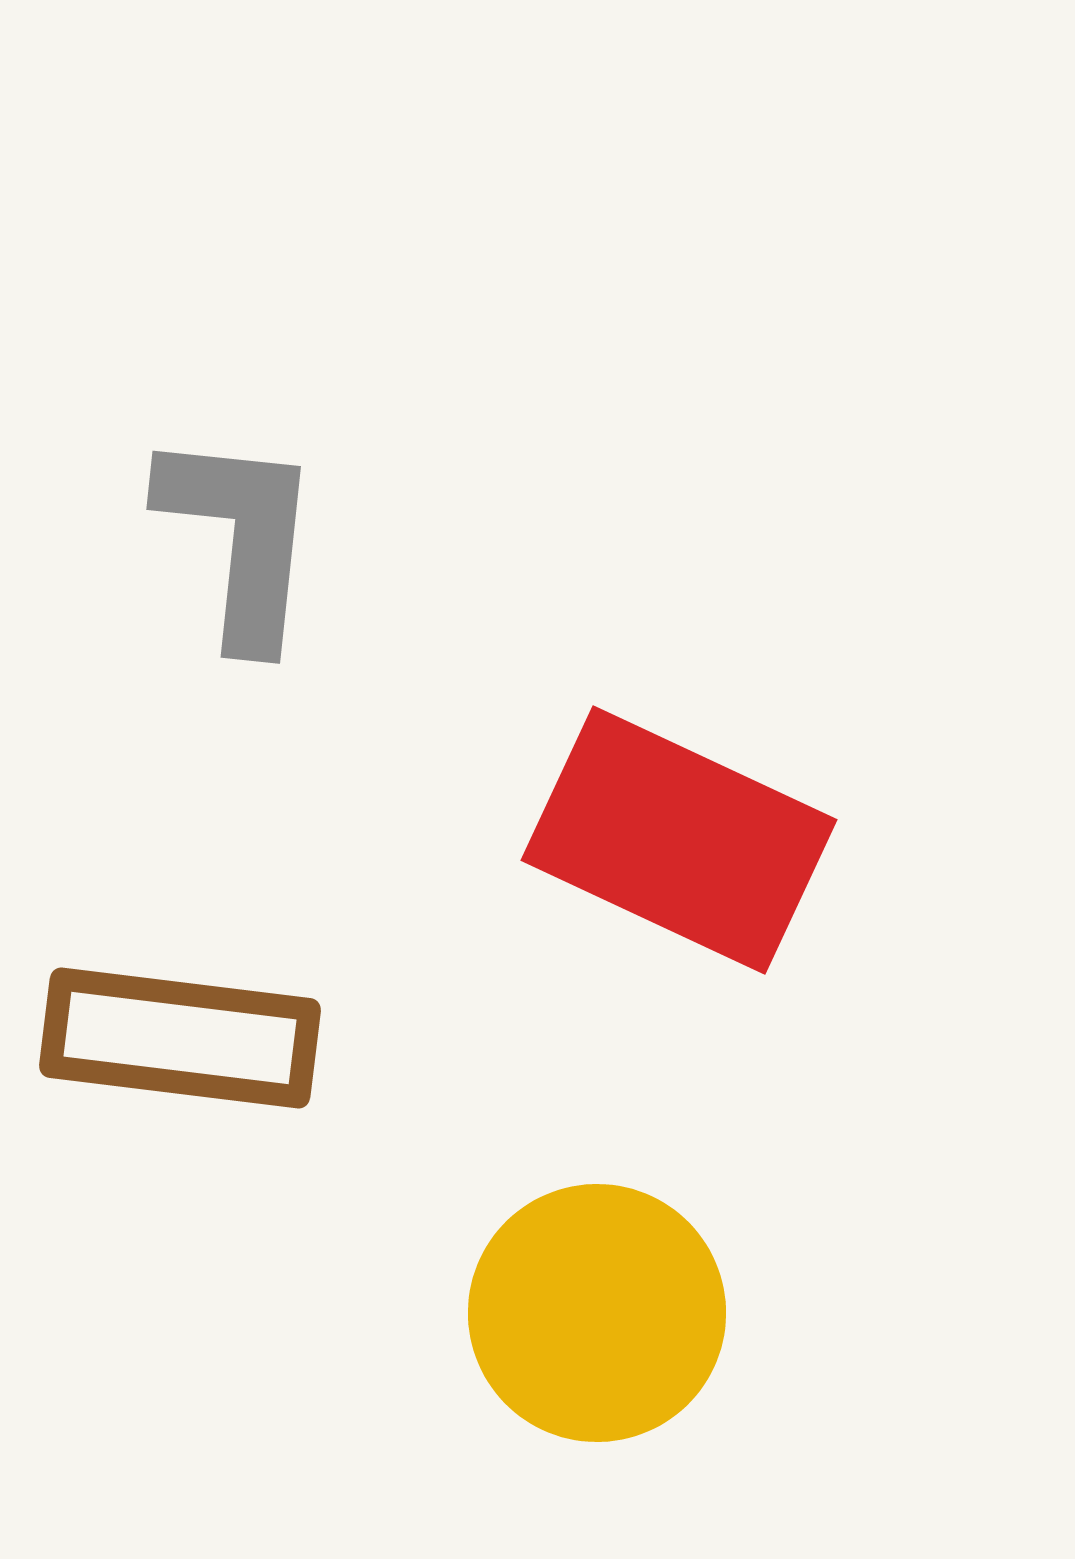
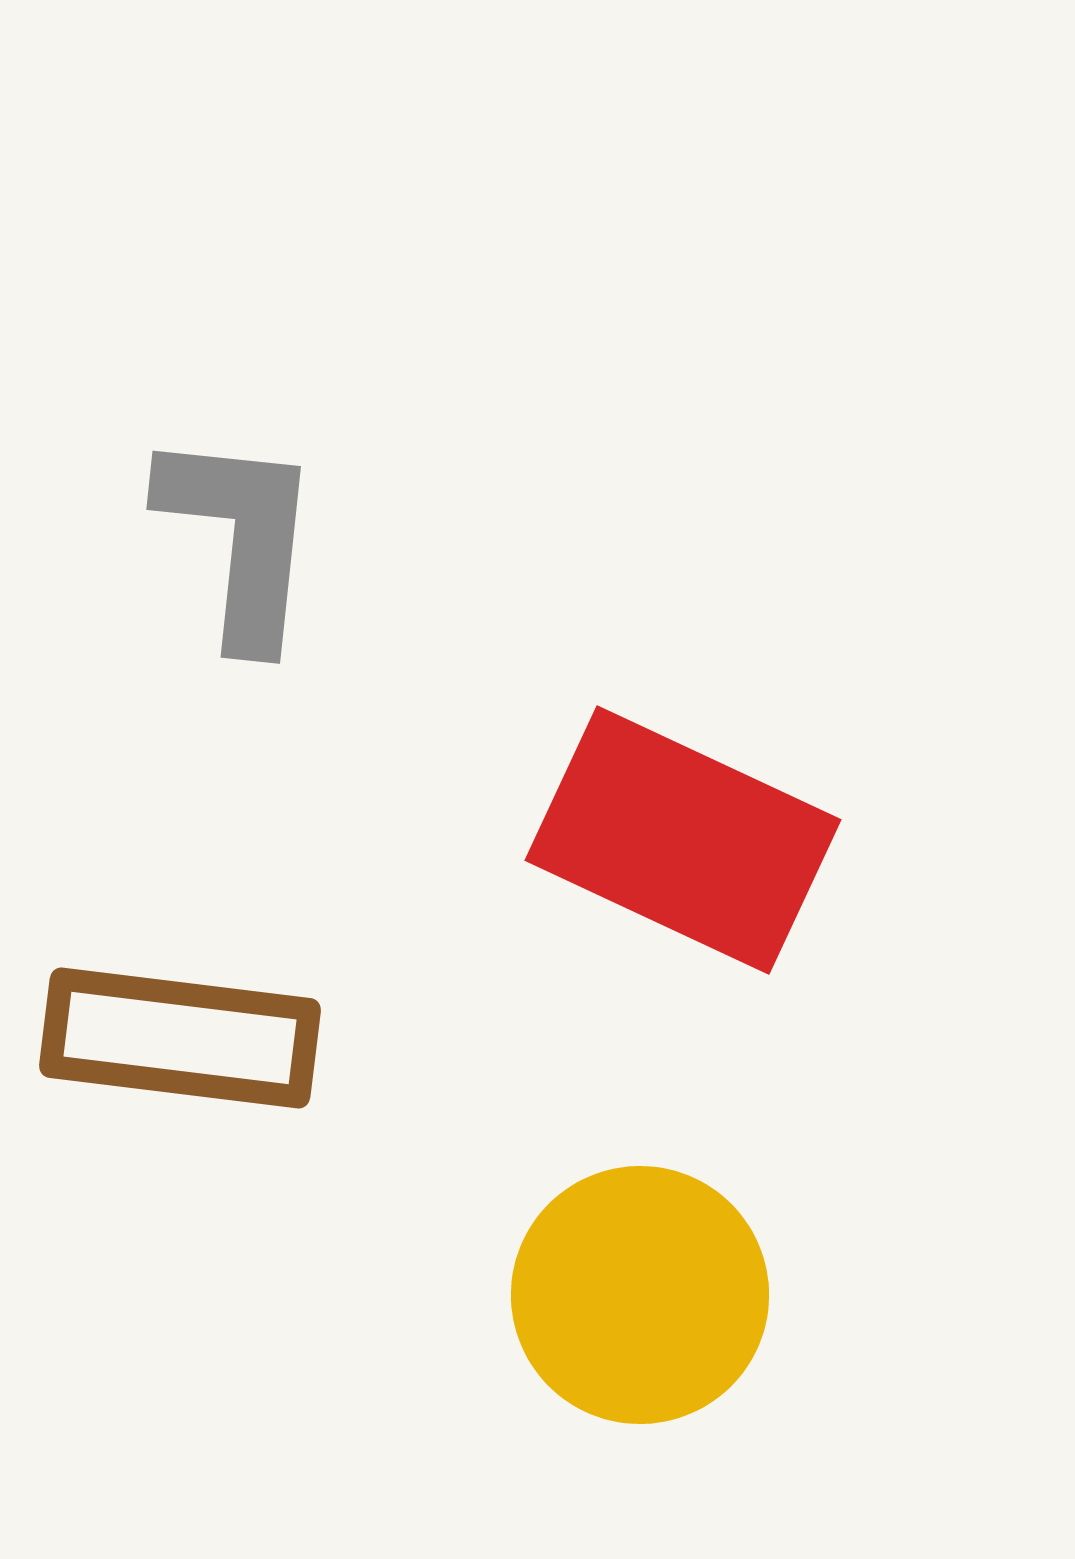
red rectangle: moved 4 px right
yellow circle: moved 43 px right, 18 px up
